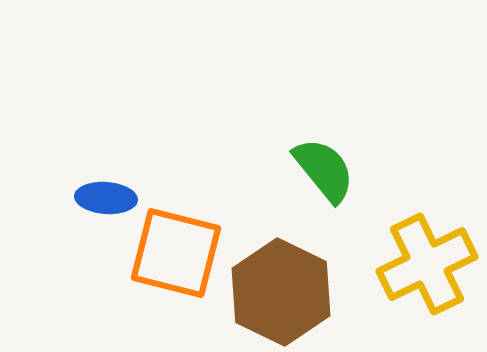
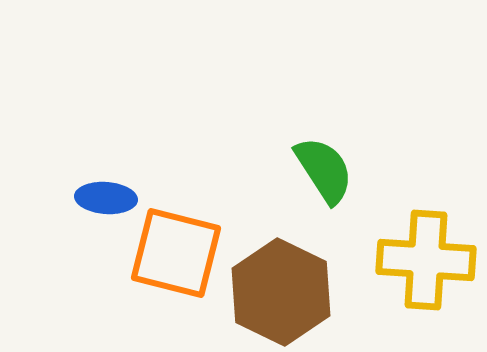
green semicircle: rotated 6 degrees clockwise
yellow cross: moved 1 px left, 4 px up; rotated 30 degrees clockwise
